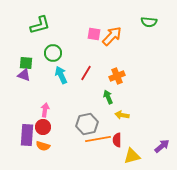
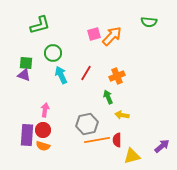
pink square: rotated 24 degrees counterclockwise
red circle: moved 3 px down
orange line: moved 1 px left, 1 px down
